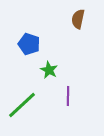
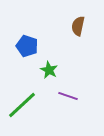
brown semicircle: moved 7 px down
blue pentagon: moved 2 px left, 2 px down
purple line: rotated 72 degrees counterclockwise
